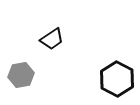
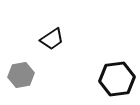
black hexagon: rotated 24 degrees clockwise
